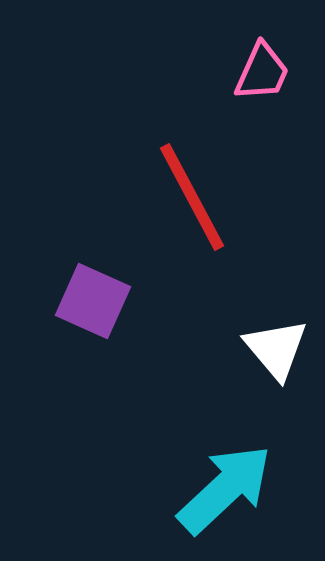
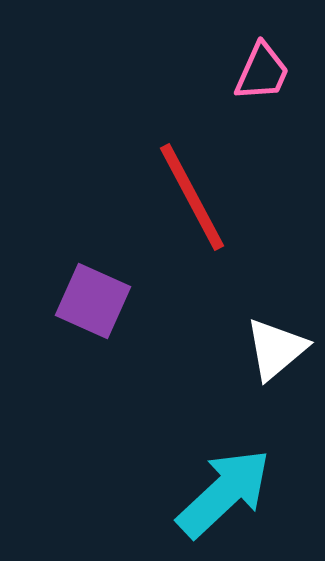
white triangle: rotated 30 degrees clockwise
cyan arrow: moved 1 px left, 4 px down
